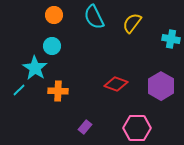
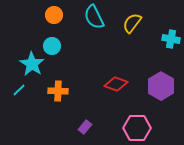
cyan star: moved 3 px left, 4 px up
